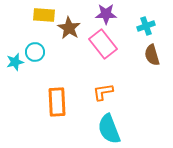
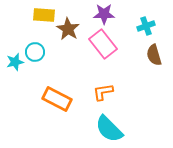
purple star: moved 2 px left
brown star: moved 1 px left, 1 px down
brown semicircle: moved 2 px right
orange rectangle: moved 3 px up; rotated 60 degrees counterclockwise
cyan semicircle: rotated 24 degrees counterclockwise
